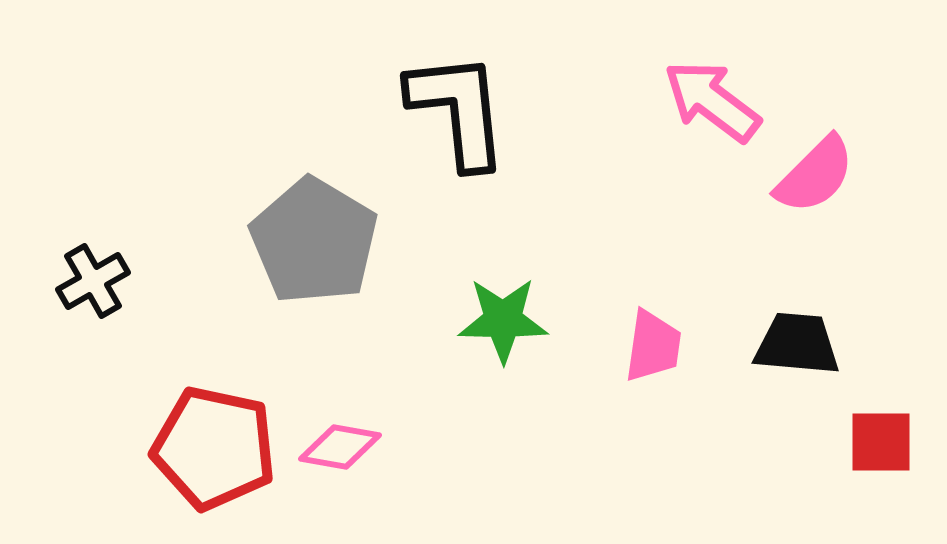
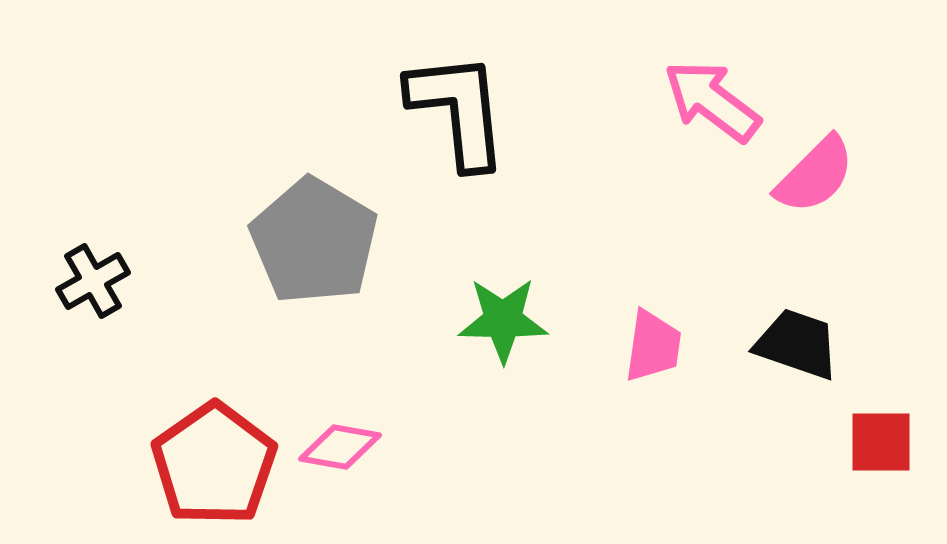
black trapezoid: rotated 14 degrees clockwise
red pentagon: moved 16 px down; rotated 25 degrees clockwise
